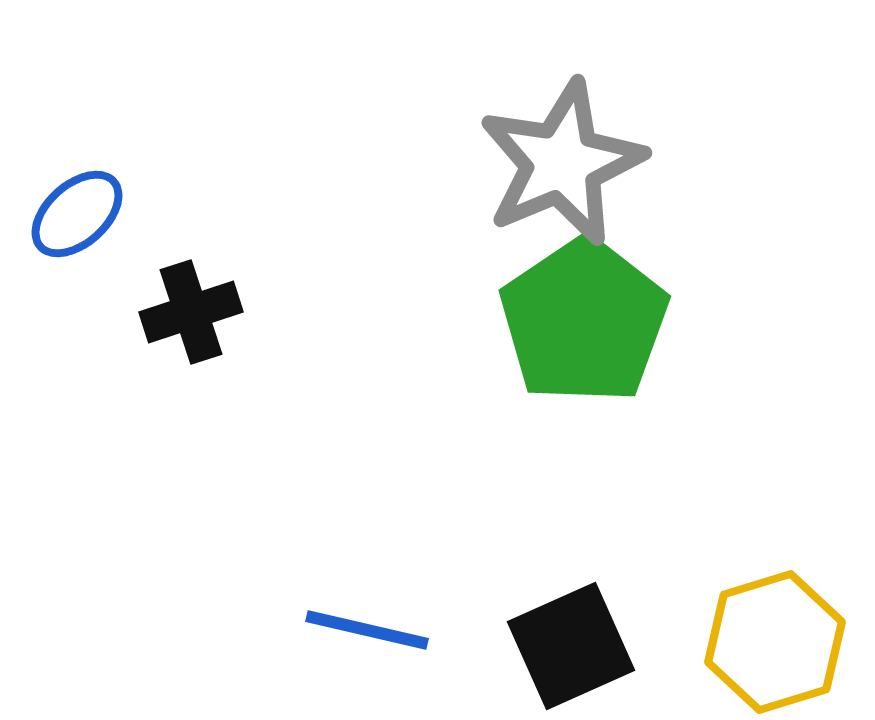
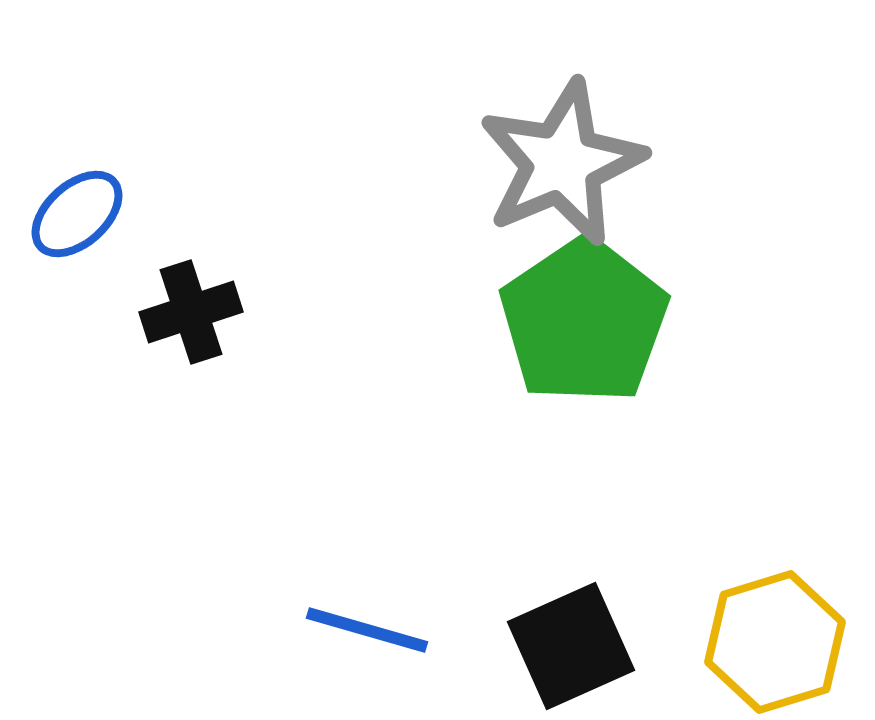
blue line: rotated 3 degrees clockwise
